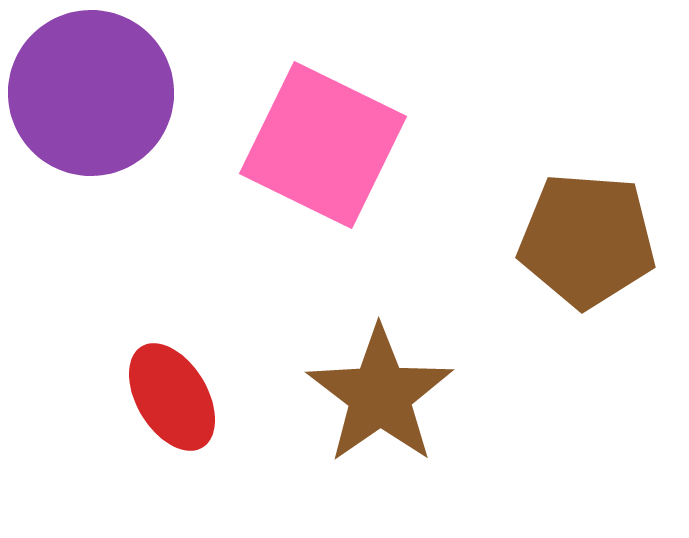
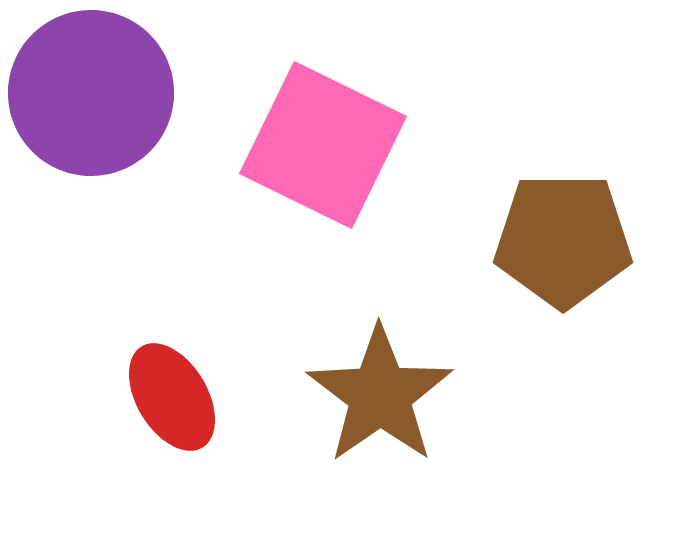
brown pentagon: moved 24 px left; rotated 4 degrees counterclockwise
